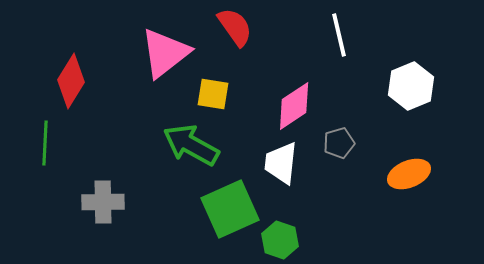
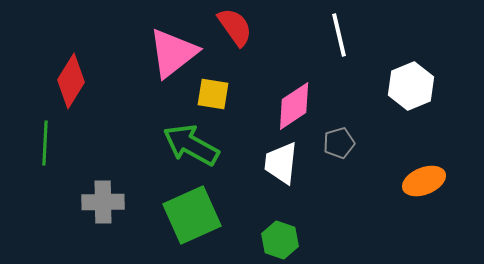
pink triangle: moved 8 px right
orange ellipse: moved 15 px right, 7 px down
green square: moved 38 px left, 6 px down
